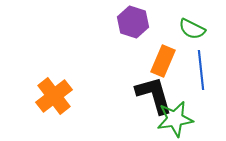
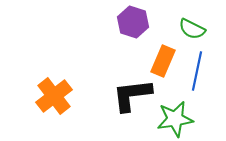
blue line: moved 4 px left, 1 px down; rotated 18 degrees clockwise
black L-shape: moved 22 px left; rotated 81 degrees counterclockwise
